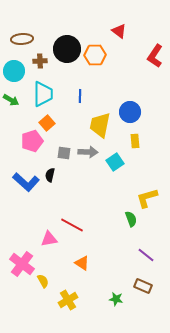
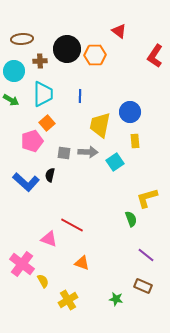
pink triangle: rotated 30 degrees clockwise
orange triangle: rotated 14 degrees counterclockwise
